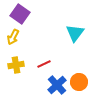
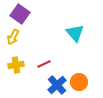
cyan triangle: rotated 18 degrees counterclockwise
